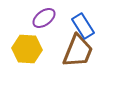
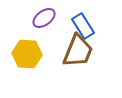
yellow hexagon: moved 5 px down
